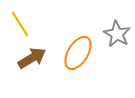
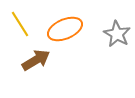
orange ellipse: moved 13 px left, 24 px up; rotated 36 degrees clockwise
brown arrow: moved 4 px right, 2 px down
